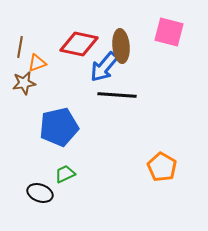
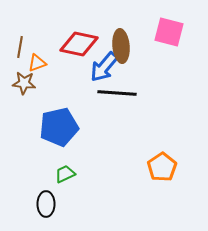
brown star: rotated 15 degrees clockwise
black line: moved 2 px up
orange pentagon: rotated 8 degrees clockwise
black ellipse: moved 6 px right, 11 px down; rotated 70 degrees clockwise
